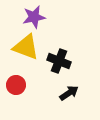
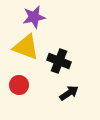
red circle: moved 3 px right
